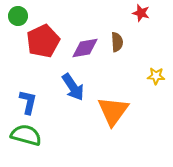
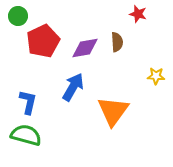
red star: moved 3 px left, 1 px down
blue arrow: rotated 116 degrees counterclockwise
